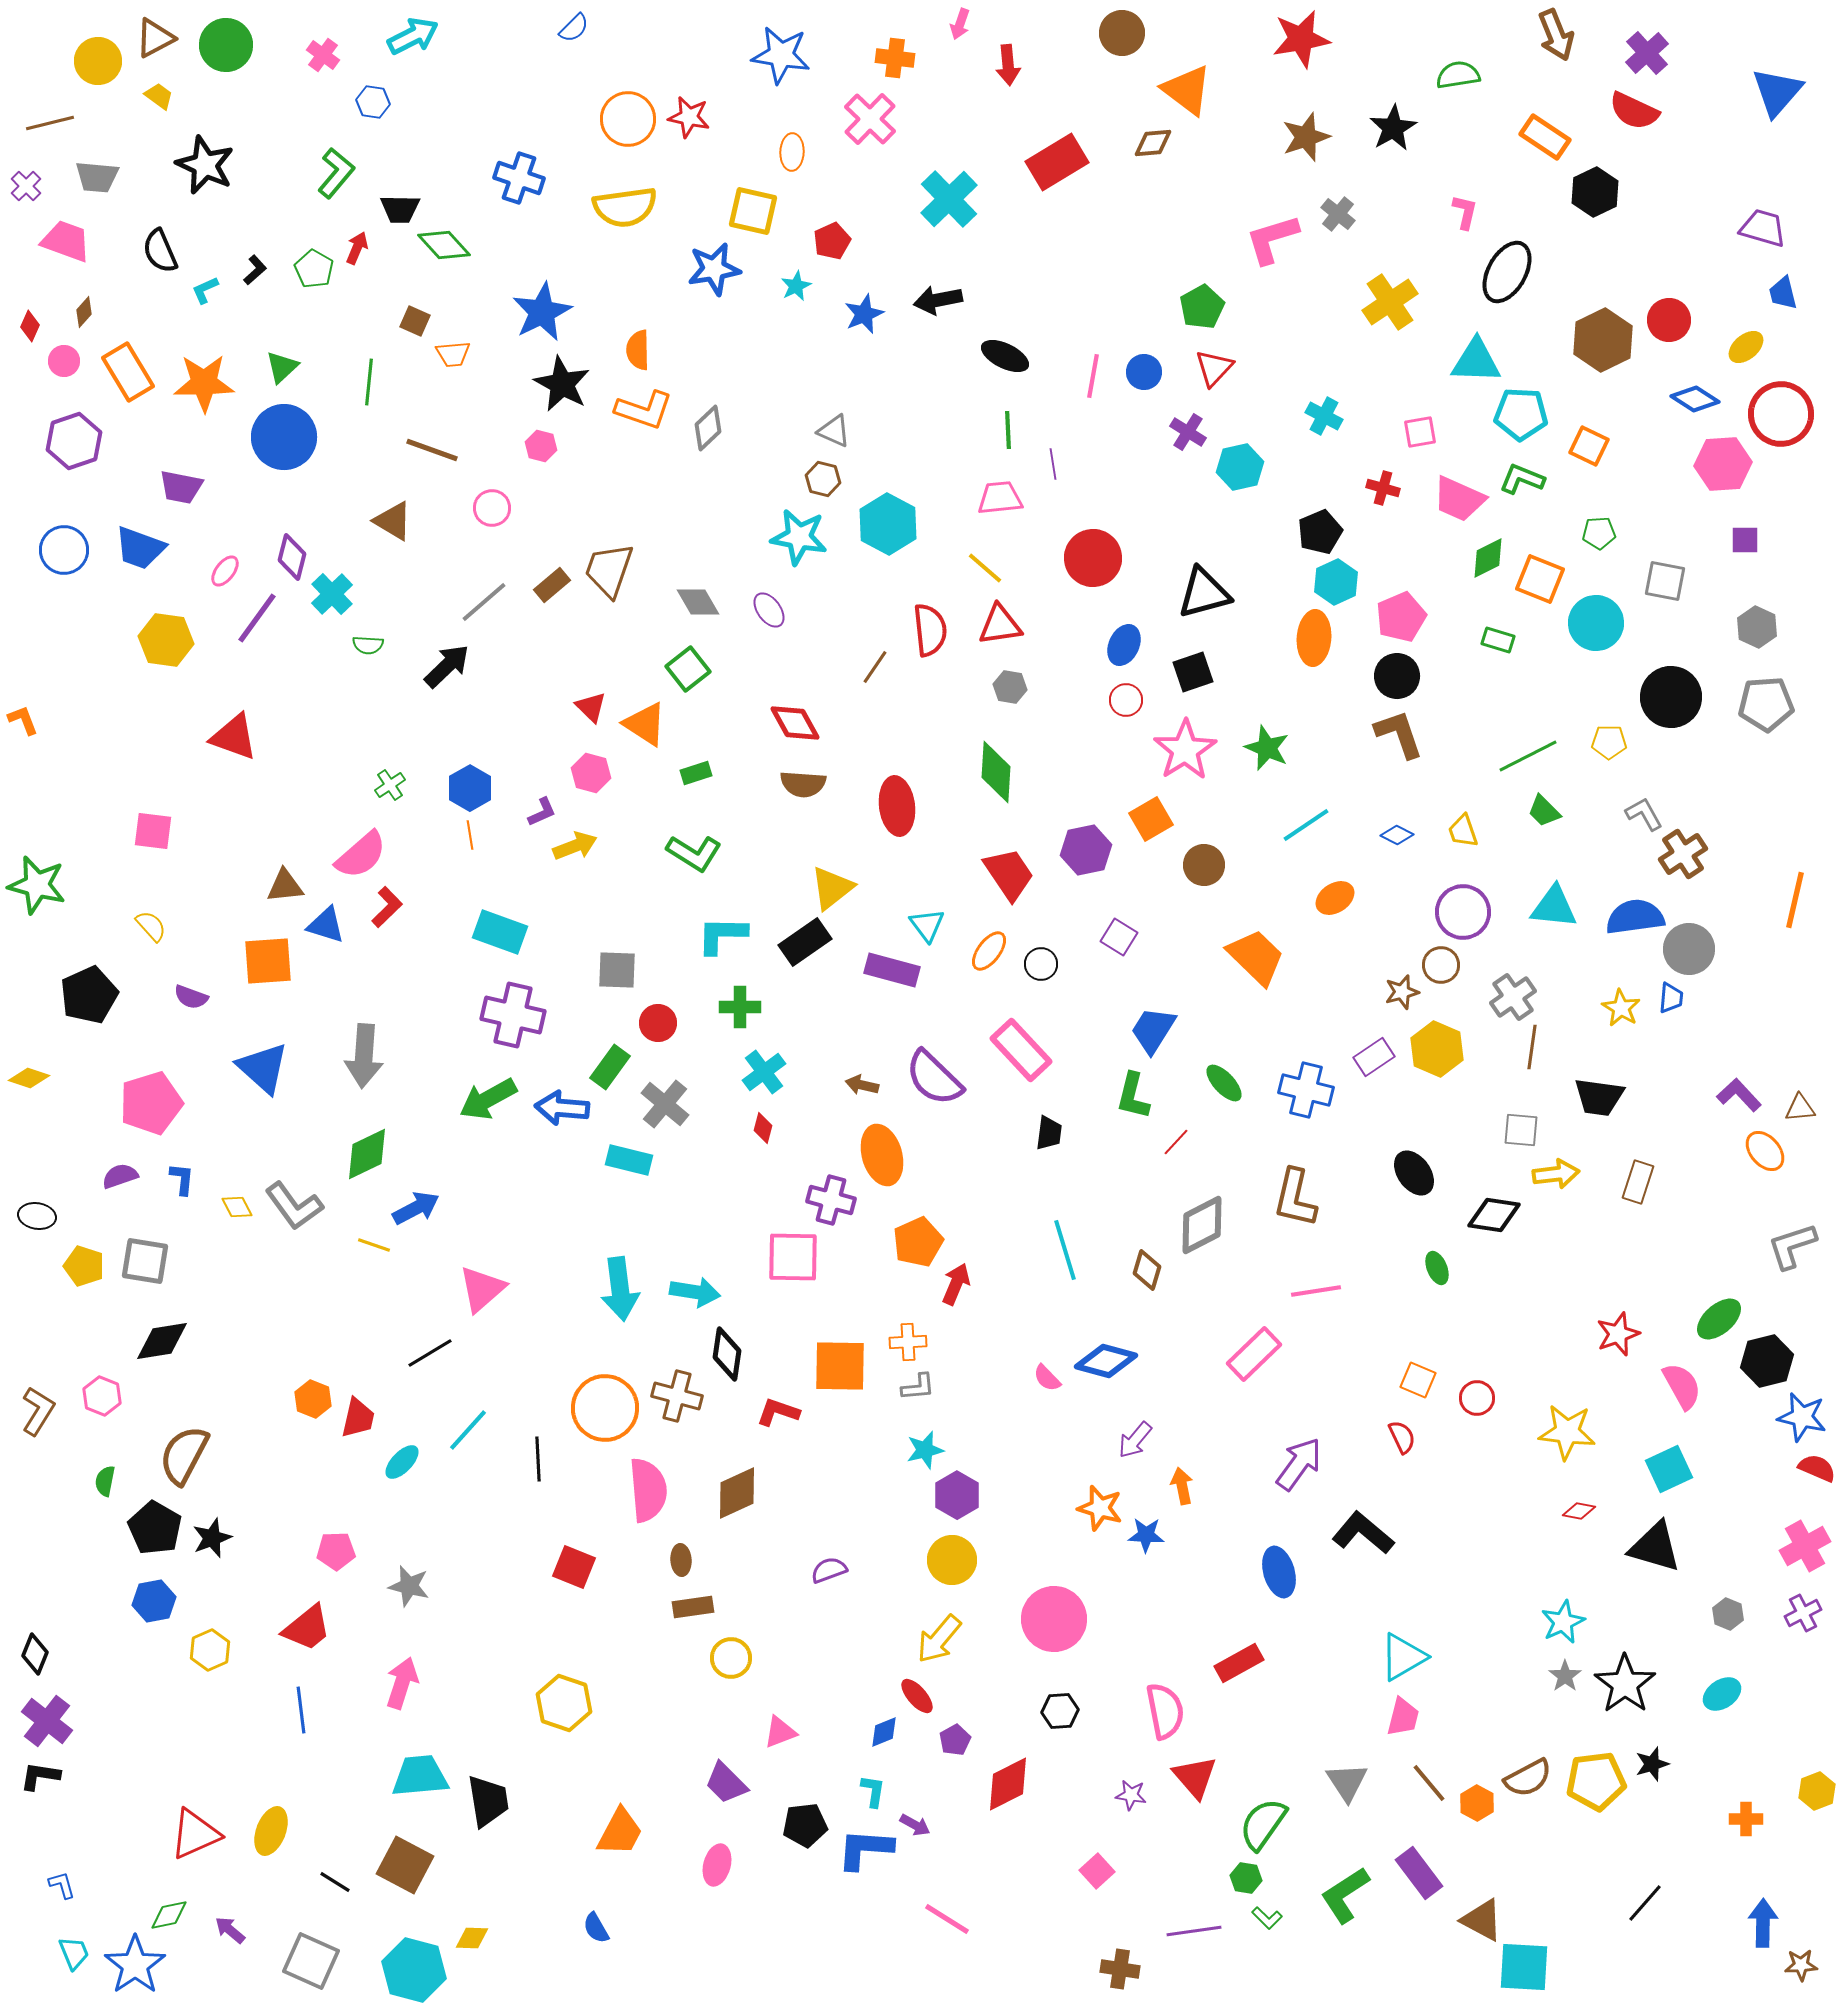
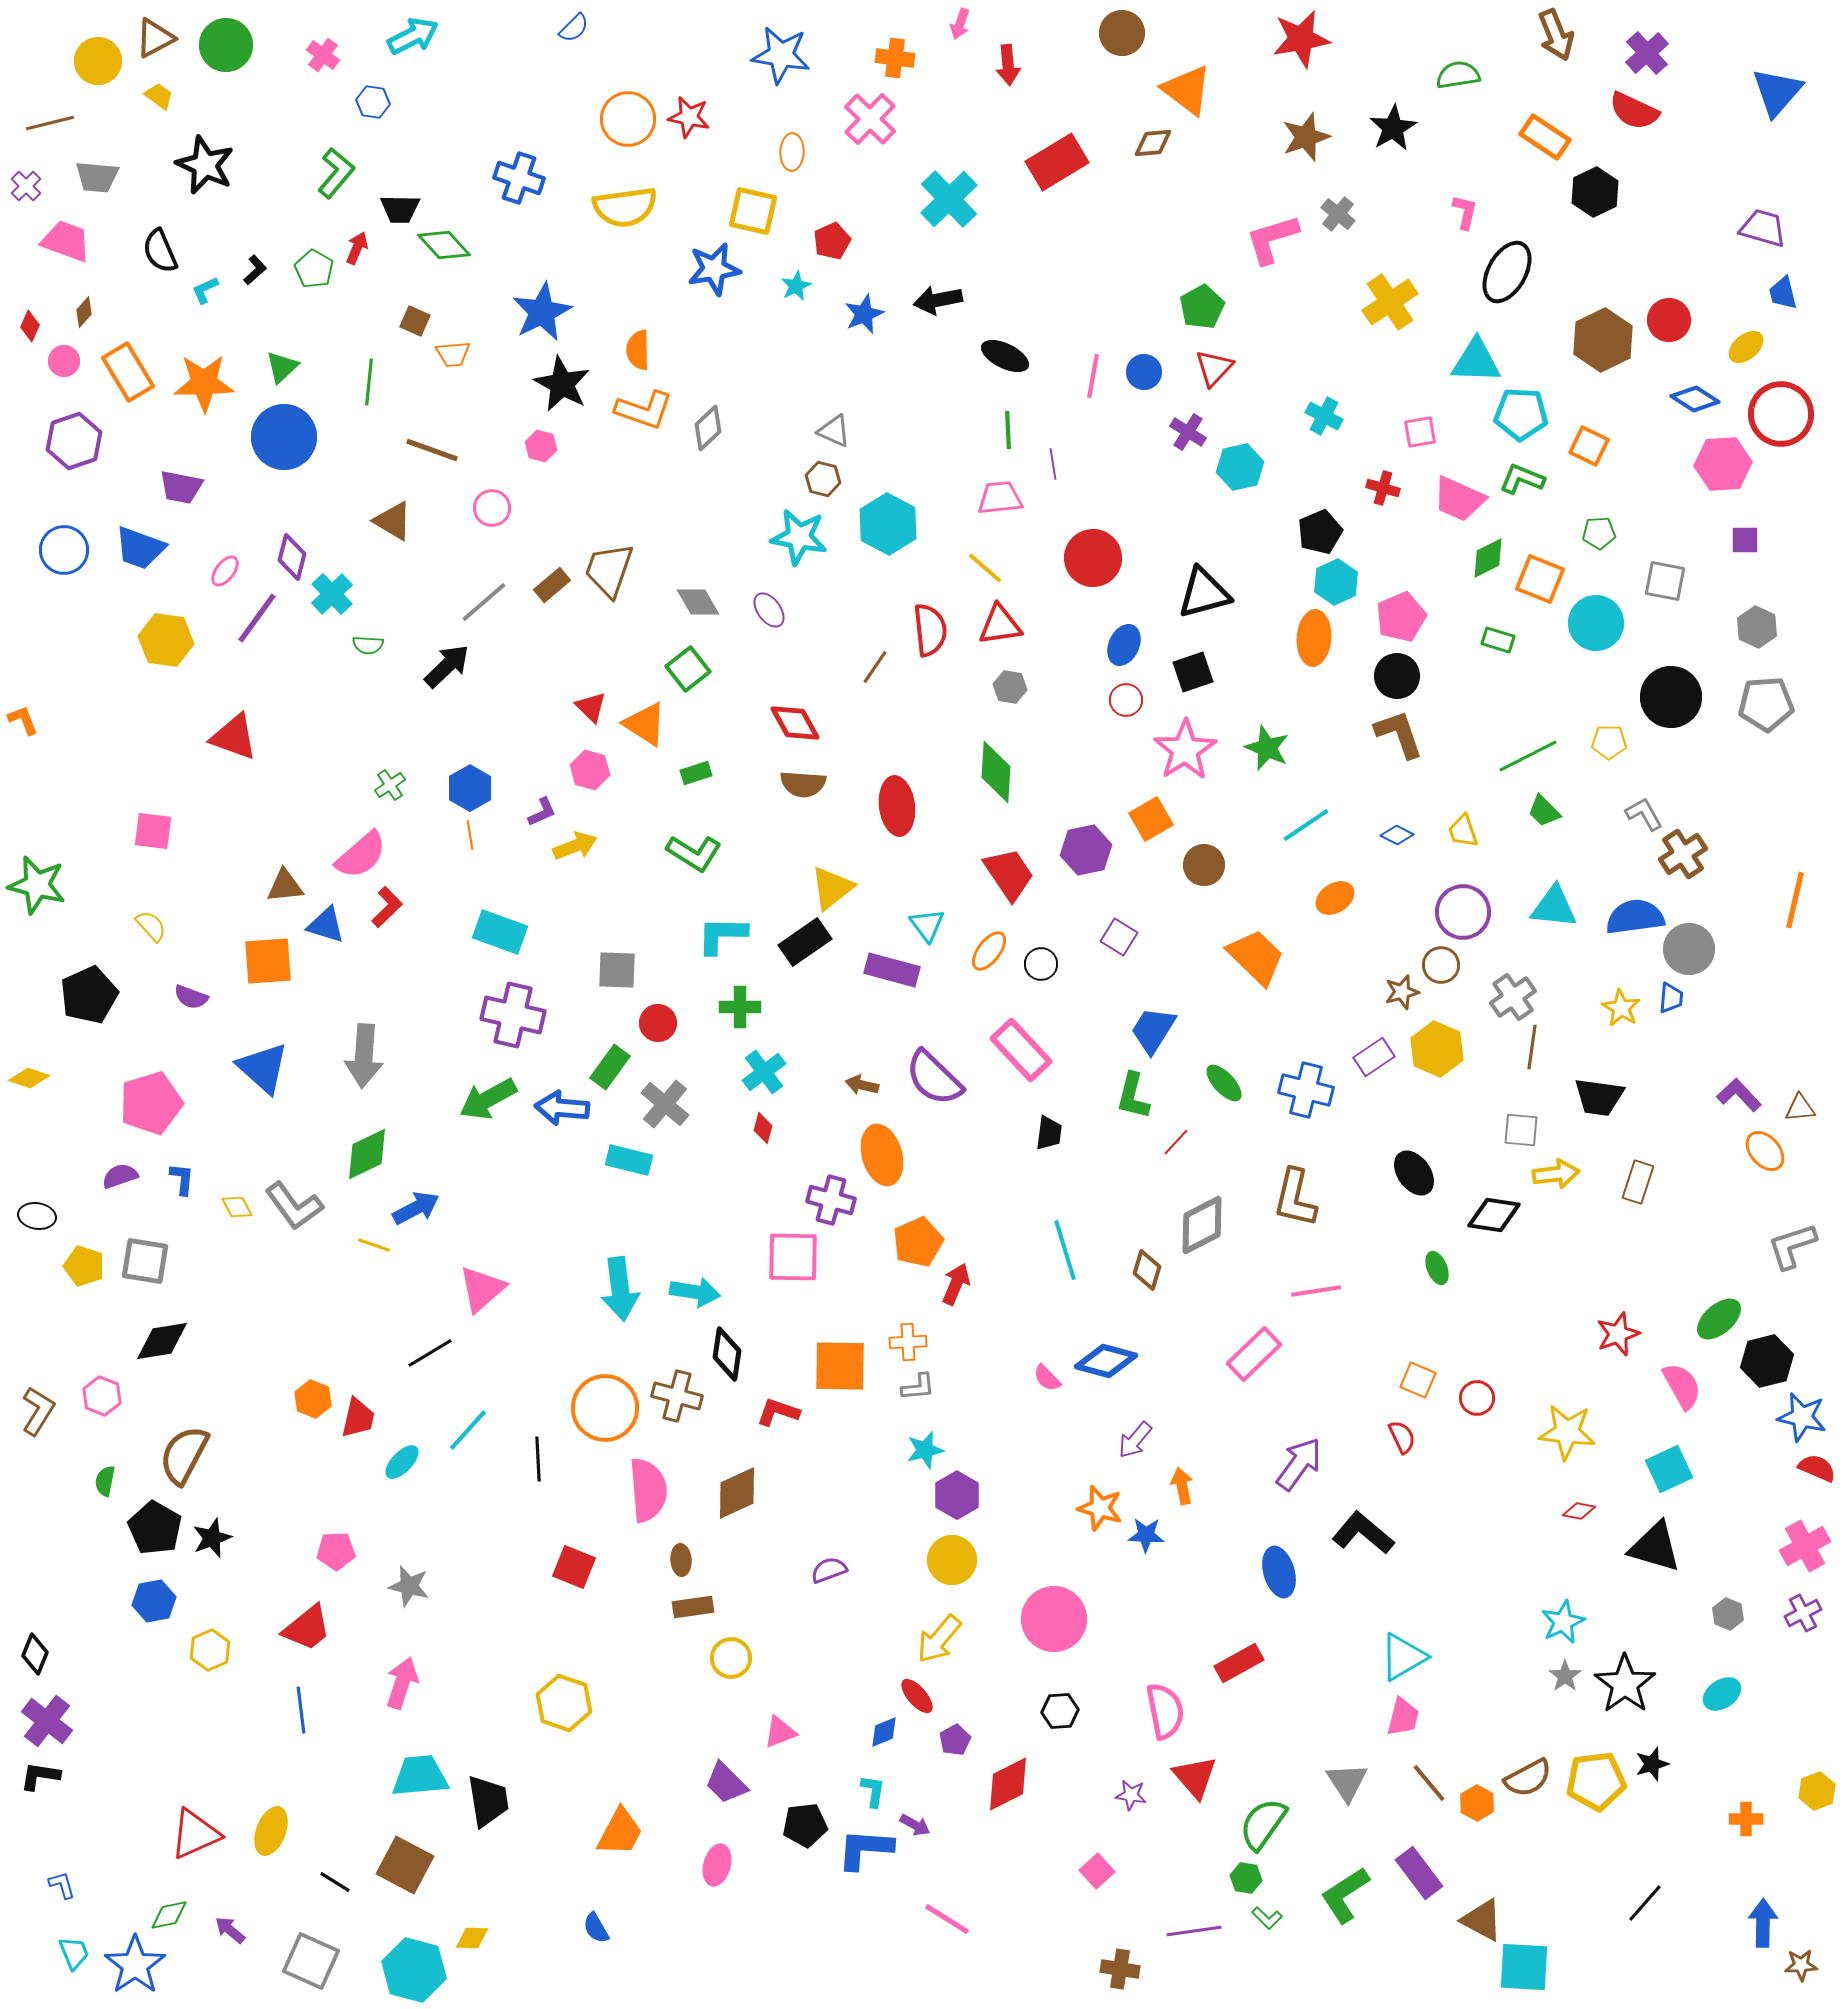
pink hexagon at (591, 773): moved 1 px left, 3 px up
